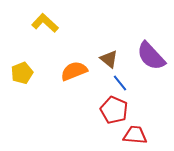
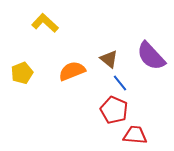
orange semicircle: moved 2 px left
